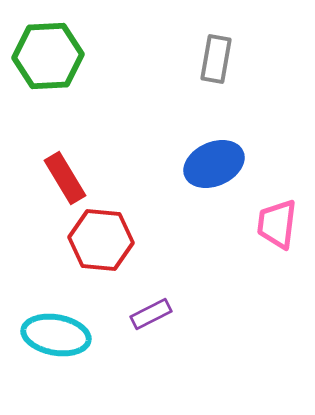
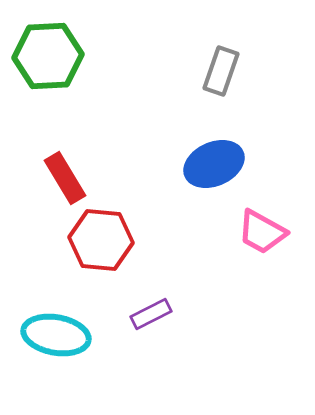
gray rectangle: moved 5 px right, 12 px down; rotated 9 degrees clockwise
pink trapezoid: moved 15 px left, 8 px down; rotated 68 degrees counterclockwise
